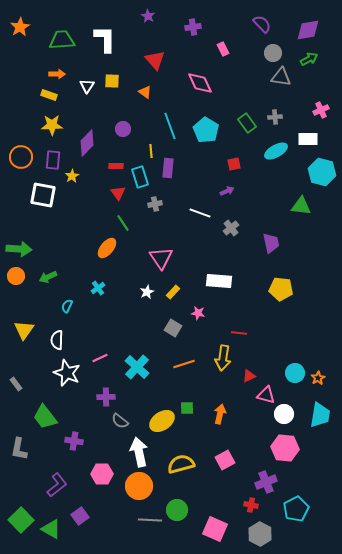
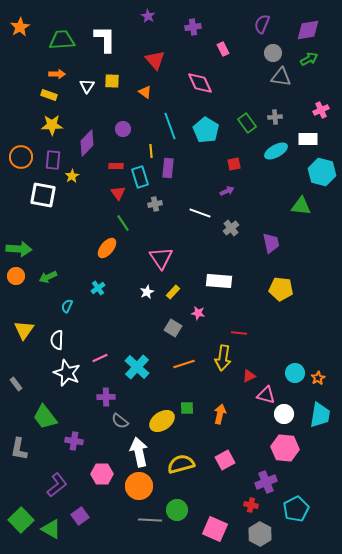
purple semicircle at (262, 24): rotated 114 degrees counterclockwise
